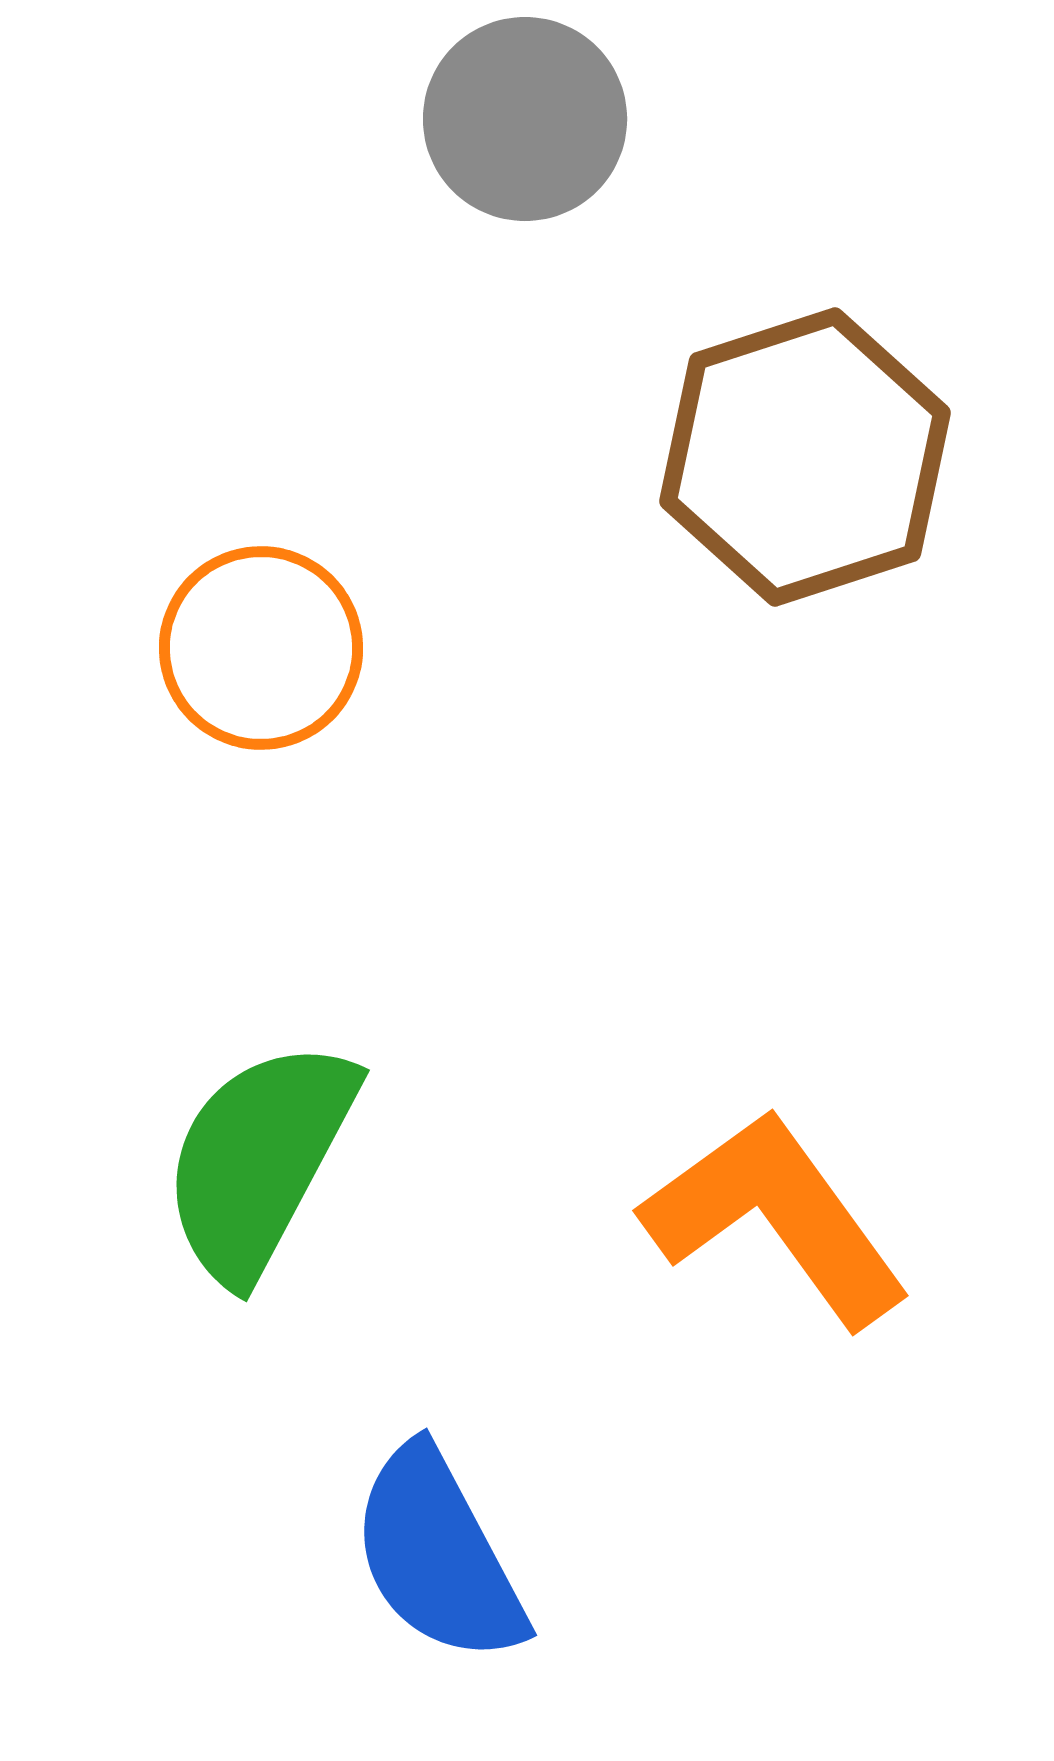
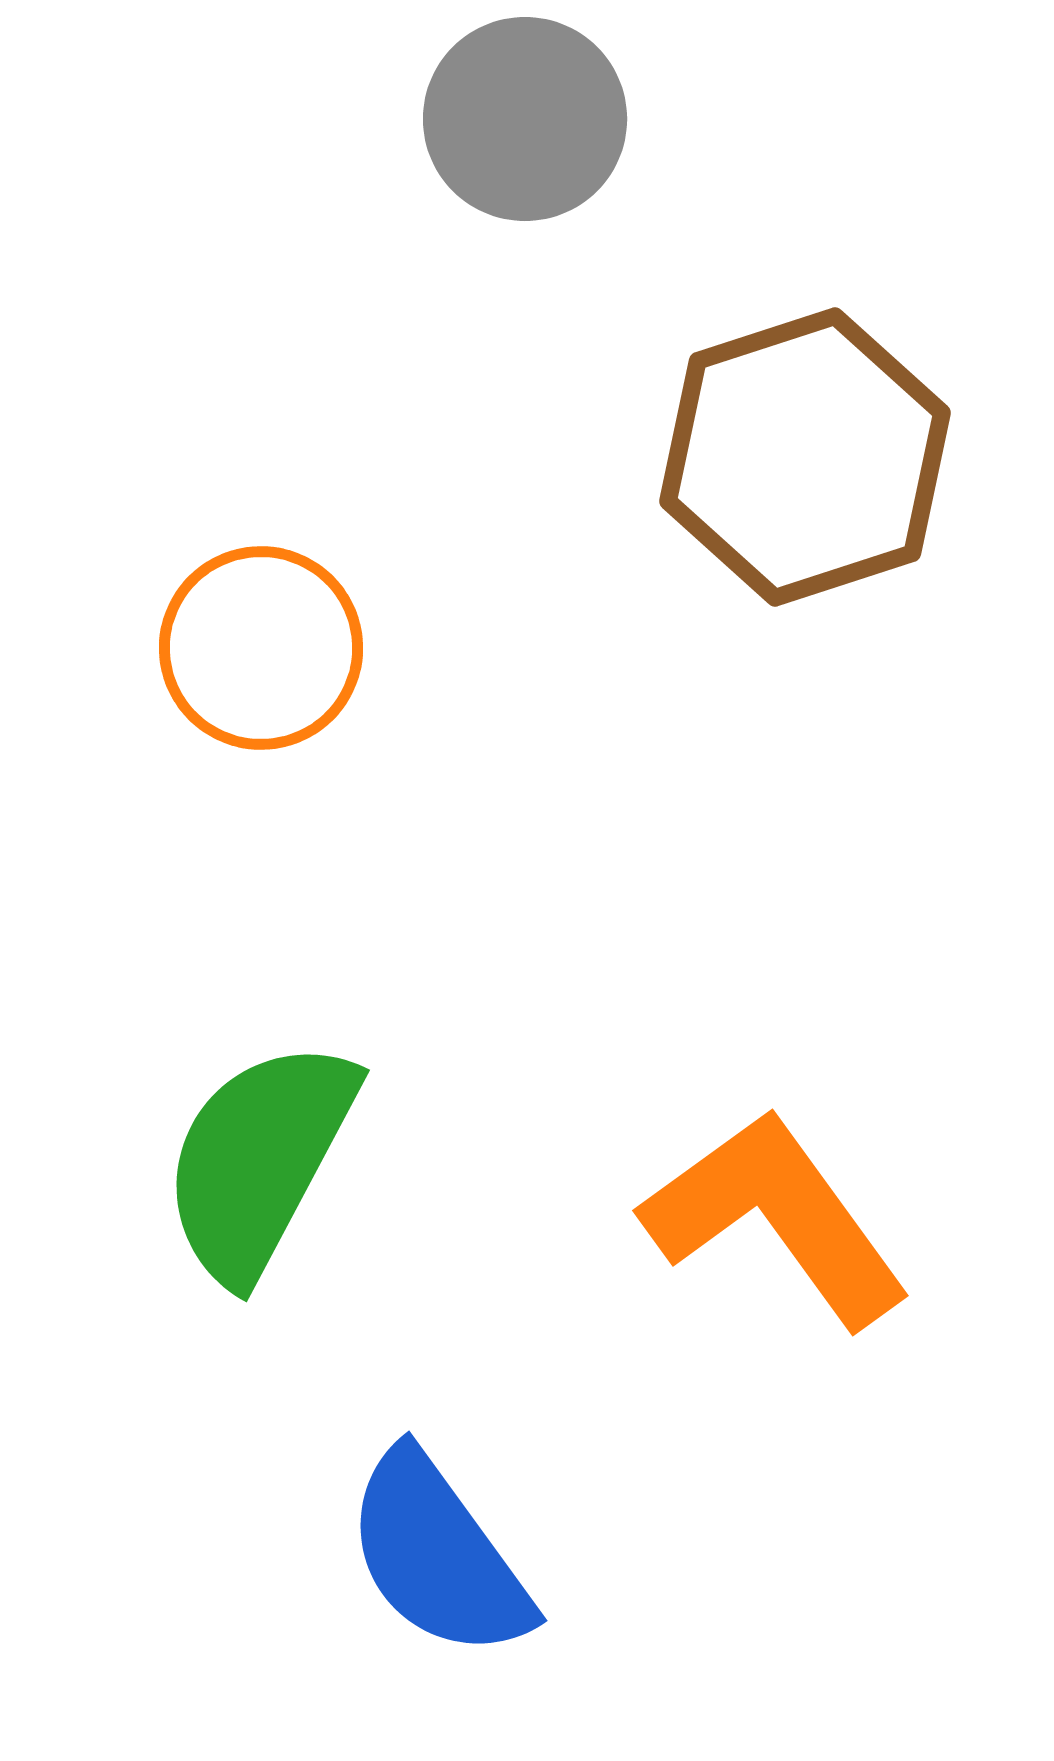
blue semicircle: rotated 8 degrees counterclockwise
